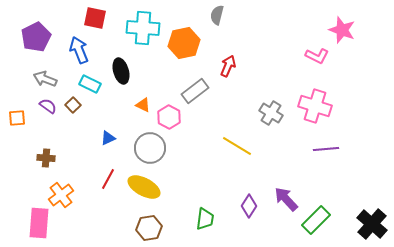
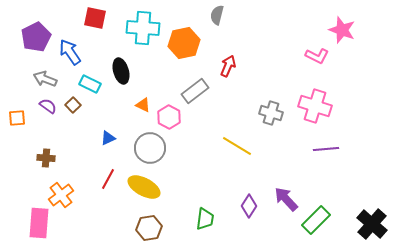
blue arrow: moved 9 px left, 2 px down; rotated 12 degrees counterclockwise
gray cross: rotated 15 degrees counterclockwise
